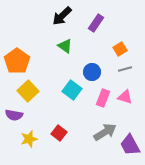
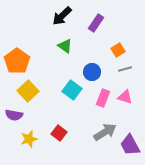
orange square: moved 2 px left, 1 px down
